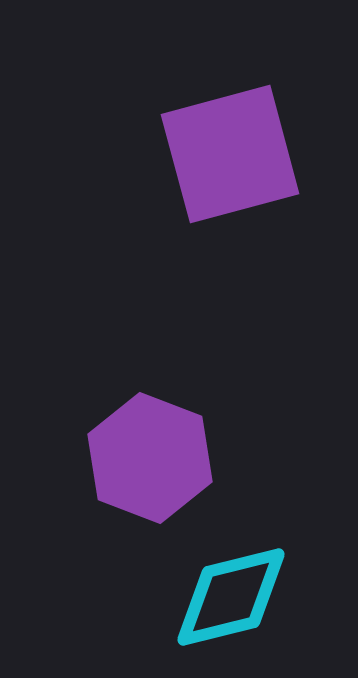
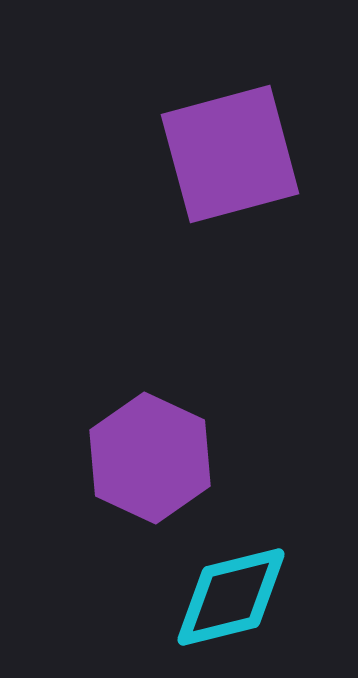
purple hexagon: rotated 4 degrees clockwise
